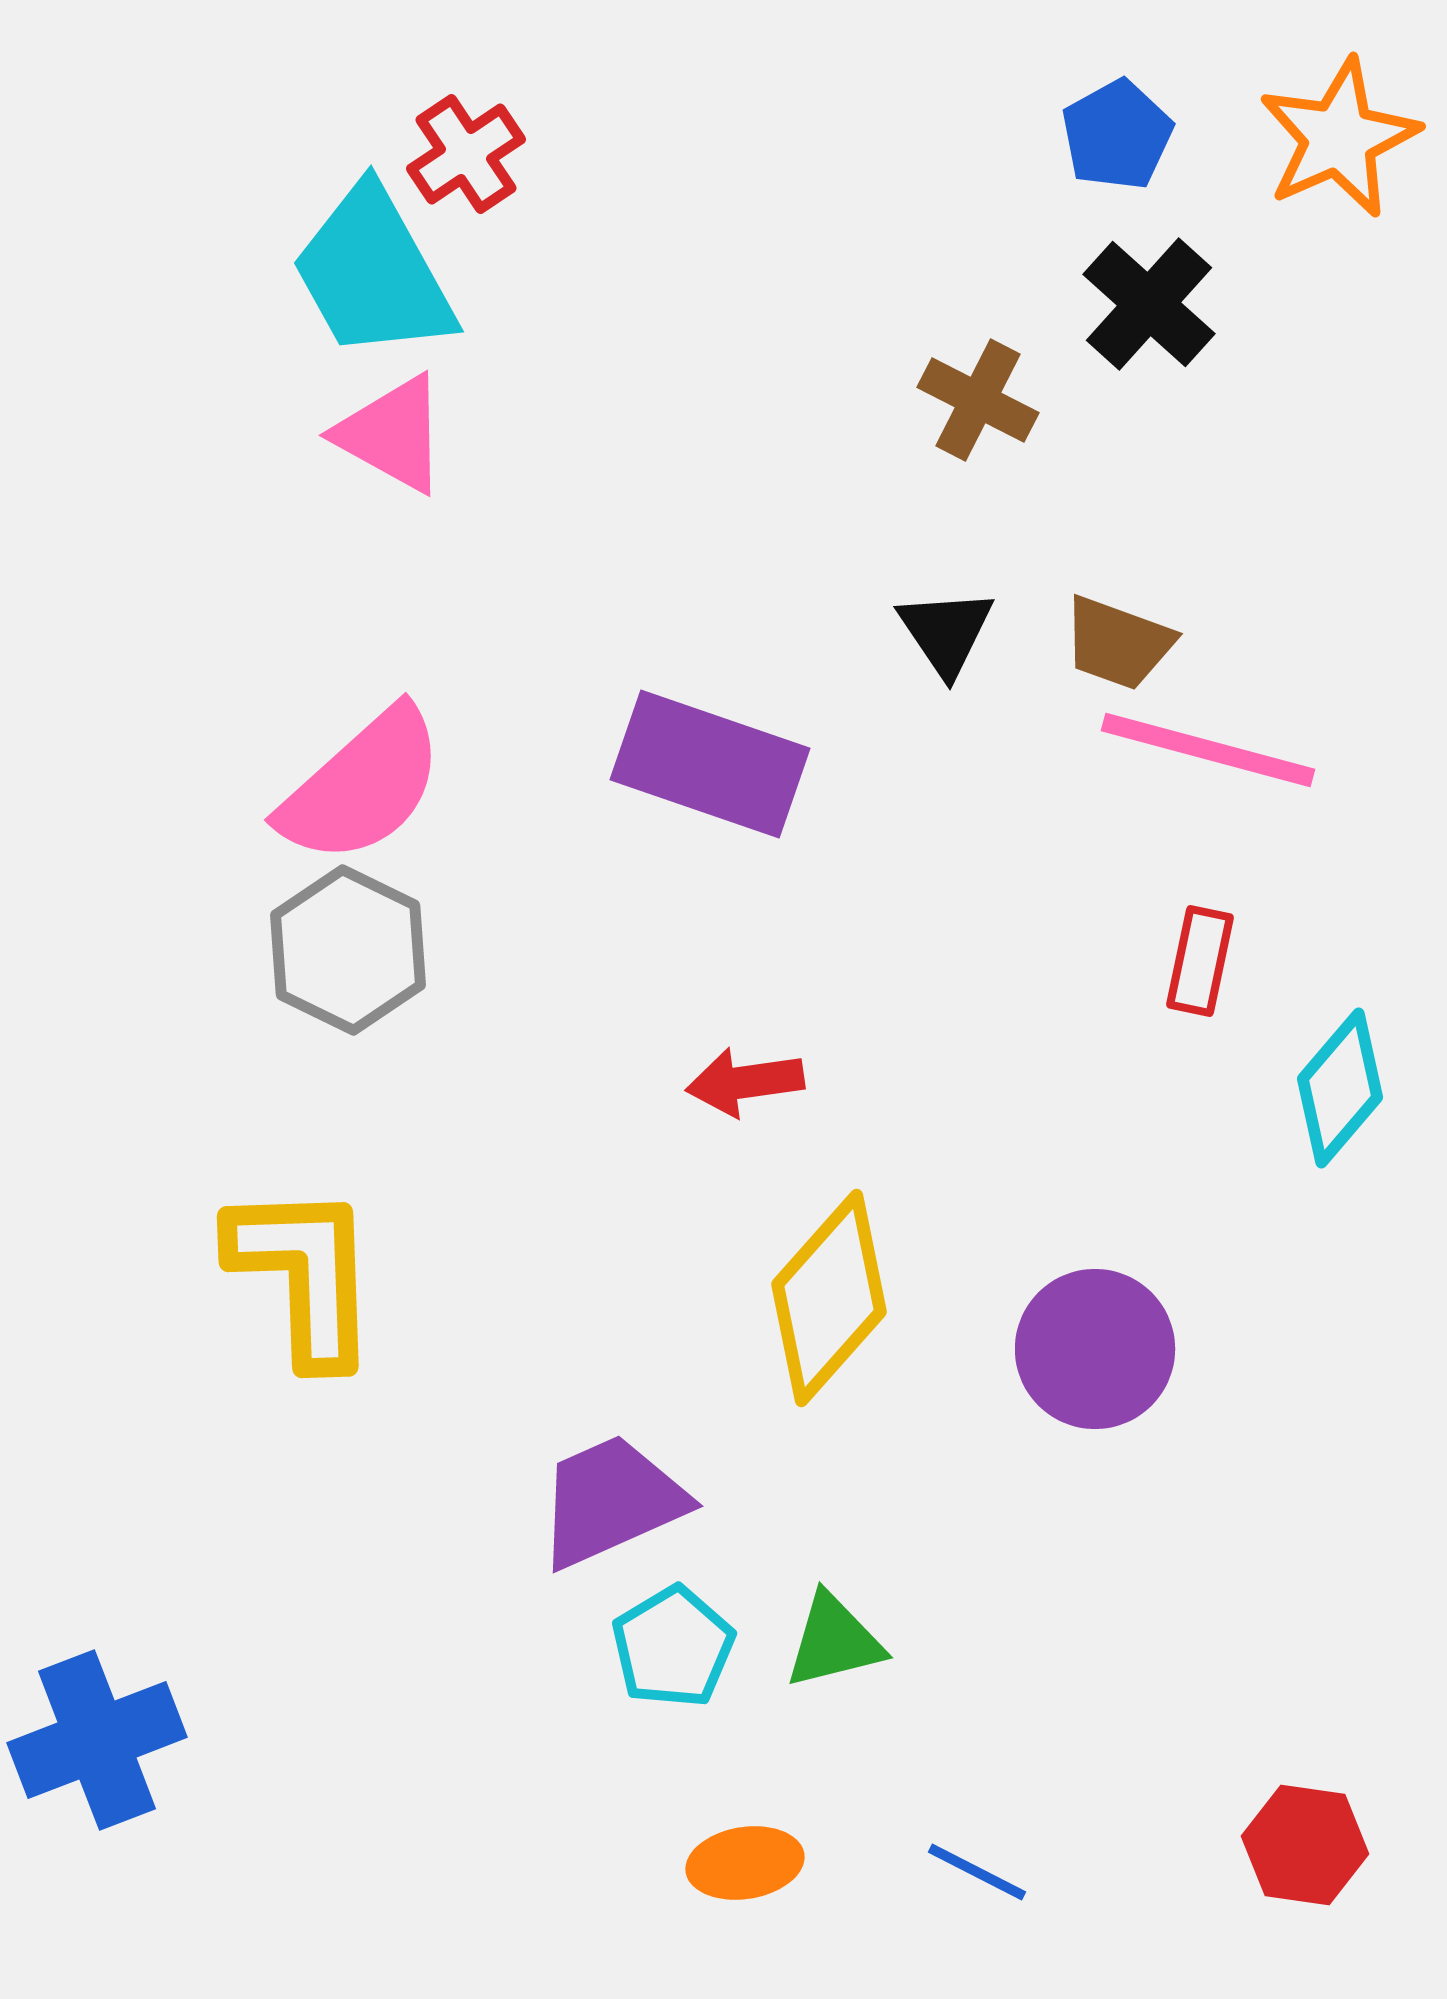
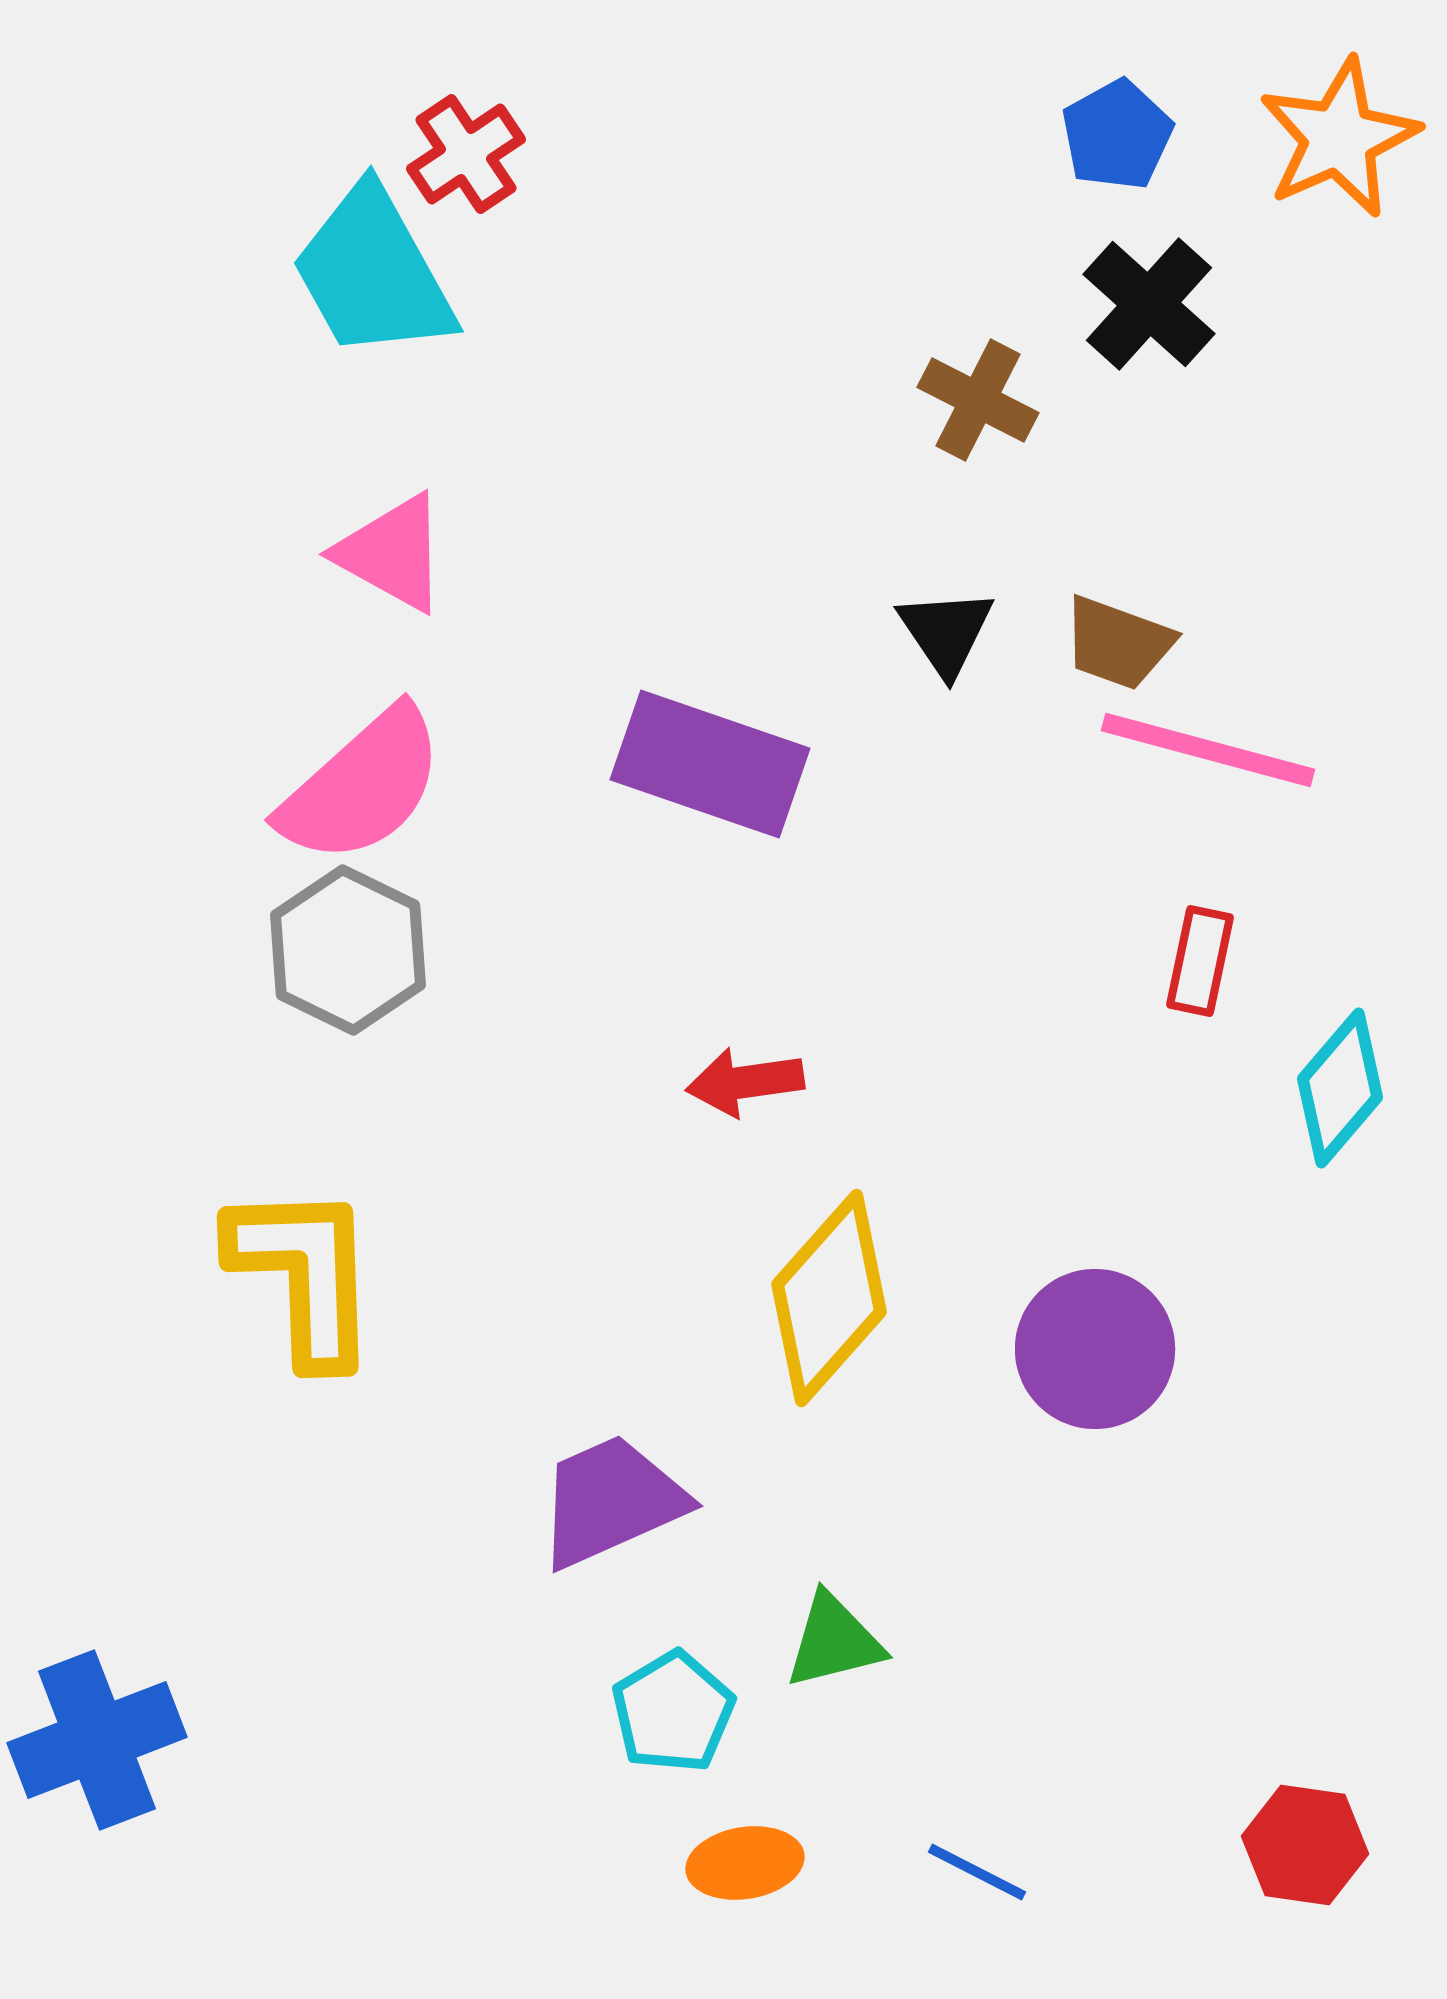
pink triangle: moved 119 px down
cyan pentagon: moved 65 px down
